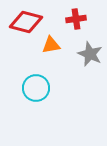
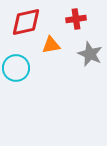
red diamond: rotated 28 degrees counterclockwise
cyan circle: moved 20 px left, 20 px up
